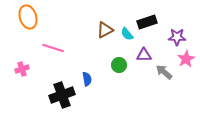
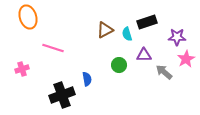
cyan semicircle: rotated 24 degrees clockwise
